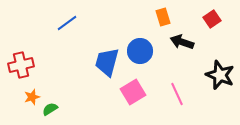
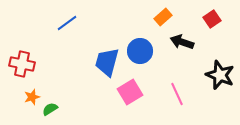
orange rectangle: rotated 66 degrees clockwise
red cross: moved 1 px right, 1 px up; rotated 25 degrees clockwise
pink square: moved 3 px left
